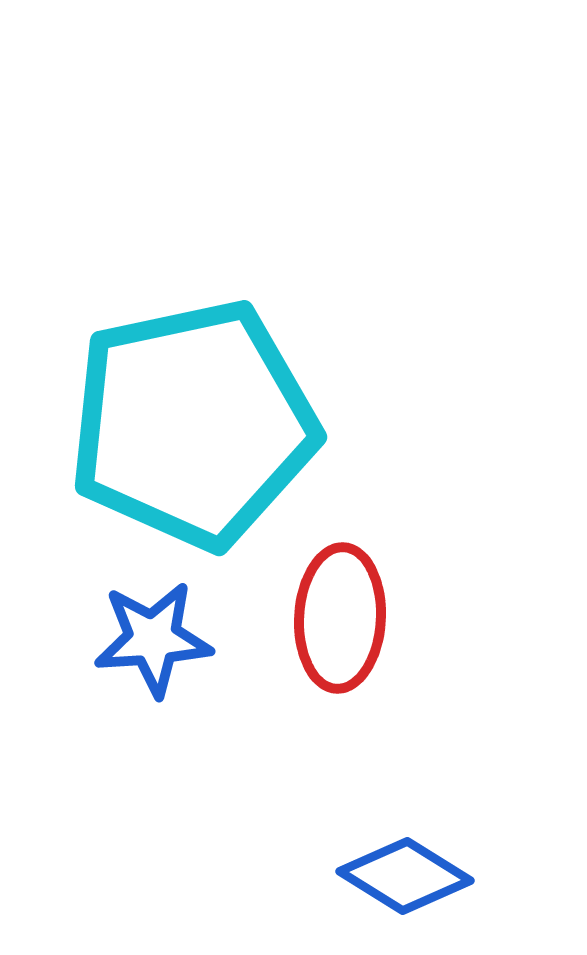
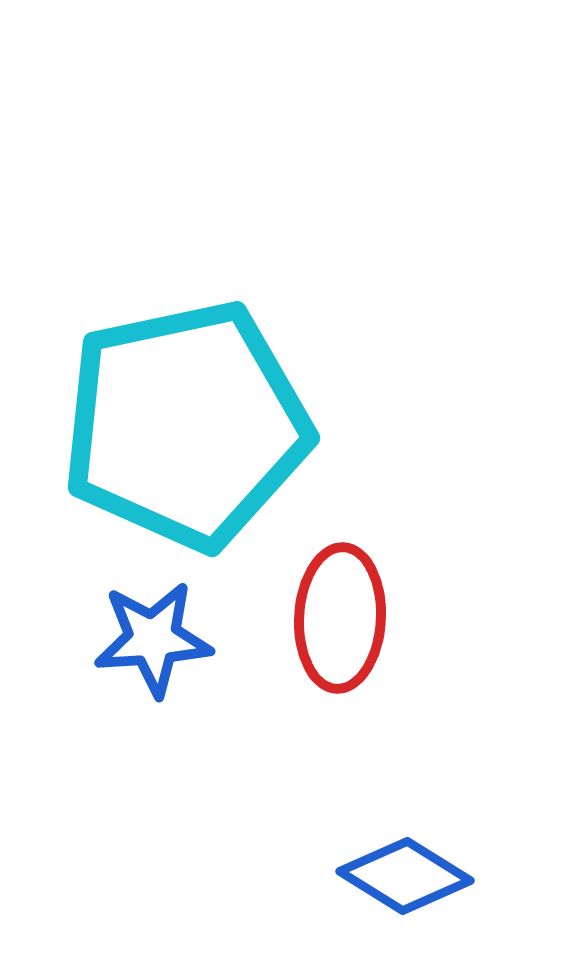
cyan pentagon: moved 7 px left, 1 px down
